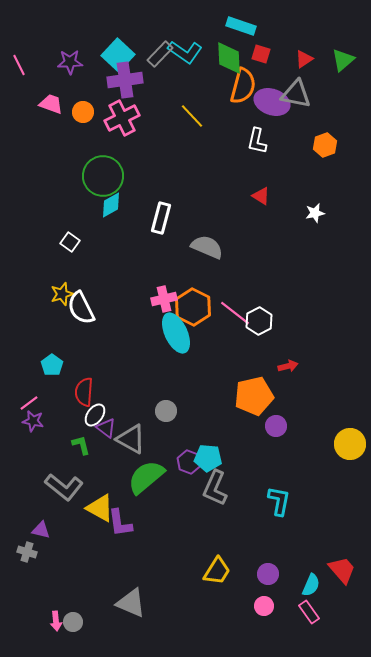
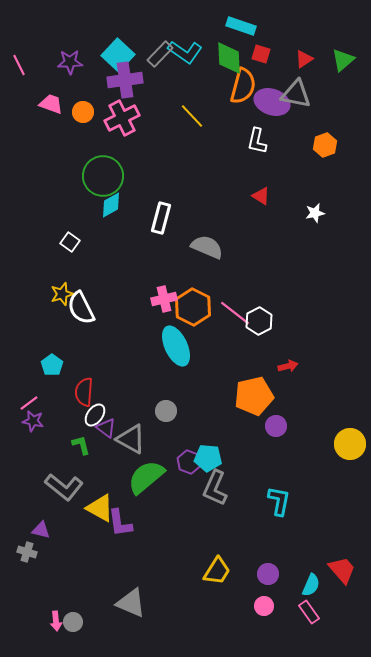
cyan ellipse at (176, 333): moved 13 px down
